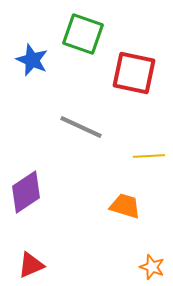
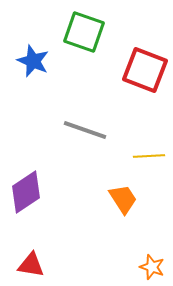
green square: moved 1 px right, 2 px up
blue star: moved 1 px right, 1 px down
red square: moved 11 px right, 3 px up; rotated 9 degrees clockwise
gray line: moved 4 px right, 3 px down; rotated 6 degrees counterclockwise
orange trapezoid: moved 2 px left, 7 px up; rotated 40 degrees clockwise
red triangle: rotated 32 degrees clockwise
